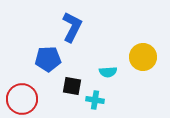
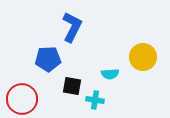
cyan semicircle: moved 2 px right, 2 px down
